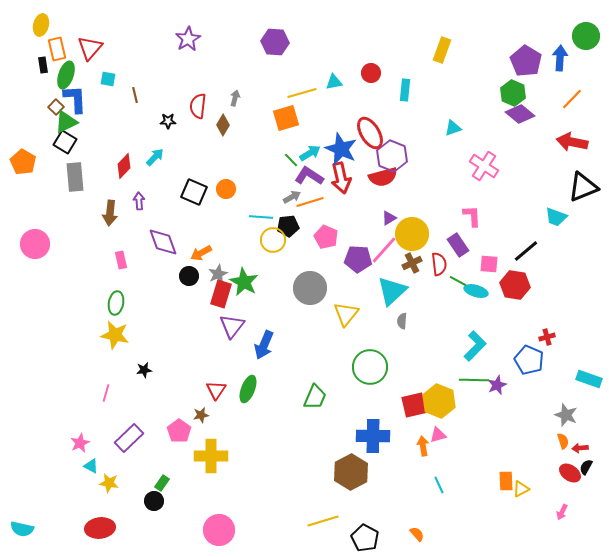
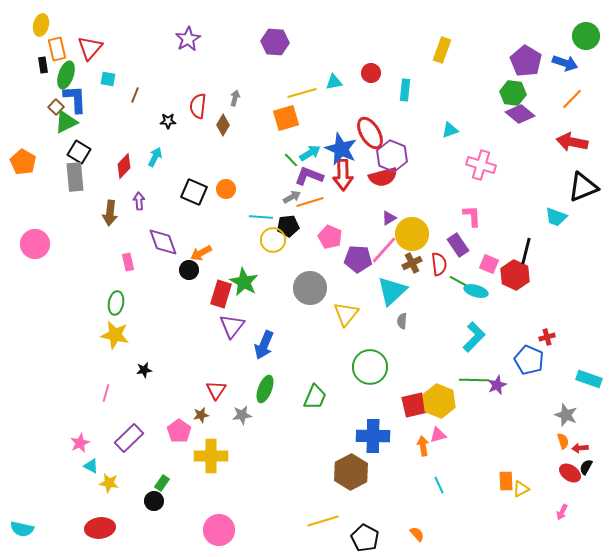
blue arrow at (560, 58): moved 5 px right, 5 px down; rotated 105 degrees clockwise
green hexagon at (513, 93): rotated 15 degrees counterclockwise
brown line at (135, 95): rotated 35 degrees clockwise
cyan triangle at (453, 128): moved 3 px left, 2 px down
black square at (65, 142): moved 14 px right, 10 px down
cyan arrow at (155, 157): rotated 18 degrees counterclockwise
pink cross at (484, 166): moved 3 px left, 1 px up; rotated 16 degrees counterclockwise
purple L-shape at (309, 176): rotated 12 degrees counterclockwise
red arrow at (341, 178): moved 2 px right, 3 px up; rotated 12 degrees clockwise
pink pentagon at (326, 237): moved 4 px right
black line at (526, 251): rotated 36 degrees counterclockwise
pink rectangle at (121, 260): moved 7 px right, 2 px down
pink square at (489, 264): rotated 18 degrees clockwise
gray star at (218, 274): moved 24 px right, 141 px down; rotated 18 degrees clockwise
black circle at (189, 276): moved 6 px up
red hexagon at (515, 285): moved 10 px up; rotated 16 degrees clockwise
cyan L-shape at (475, 346): moved 1 px left, 9 px up
green ellipse at (248, 389): moved 17 px right
